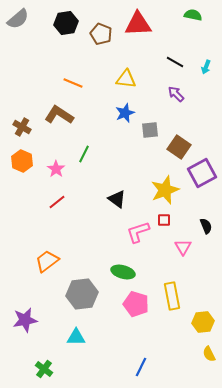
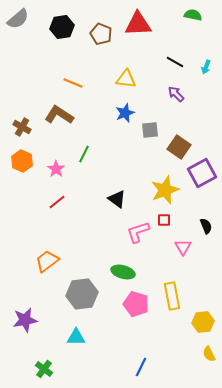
black hexagon: moved 4 px left, 4 px down
